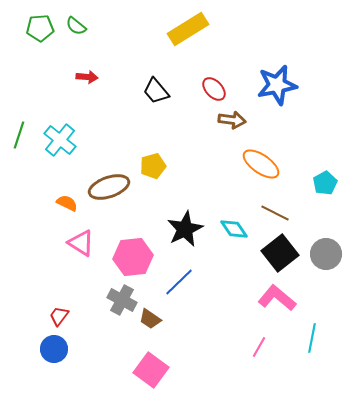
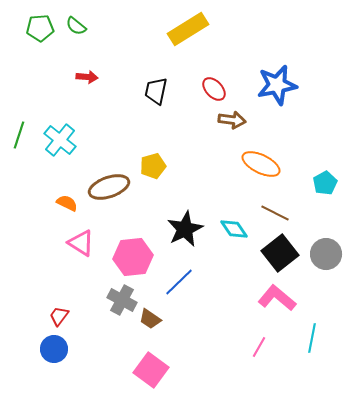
black trapezoid: rotated 52 degrees clockwise
orange ellipse: rotated 9 degrees counterclockwise
